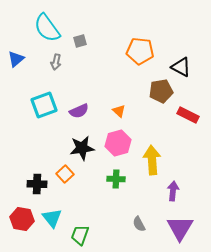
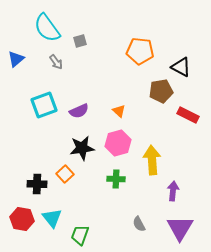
gray arrow: rotated 49 degrees counterclockwise
